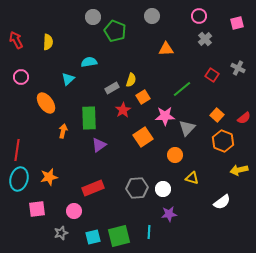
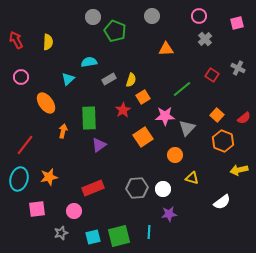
gray rectangle at (112, 88): moved 3 px left, 9 px up
red line at (17, 150): moved 8 px right, 5 px up; rotated 30 degrees clockwise
